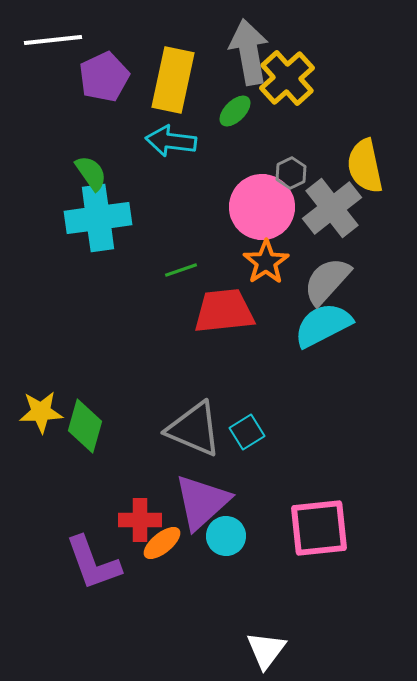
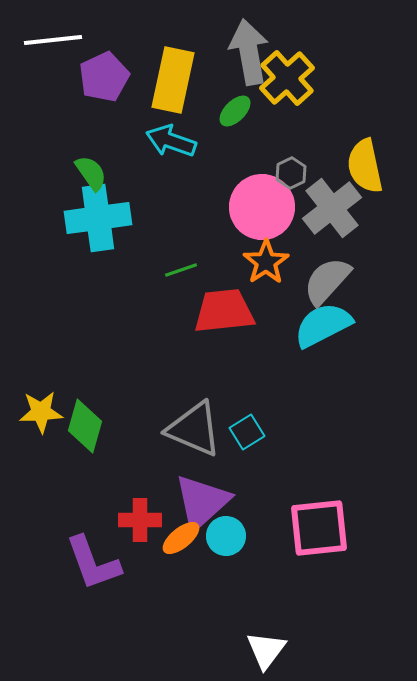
cyan arrow: rotated 12 degrees clockwise
orange ellipse: moved 19 px right, 5 px up
